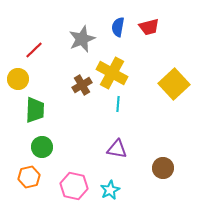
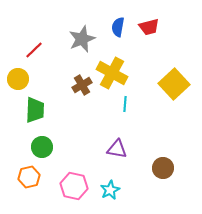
cyan line: moved 7 px right
